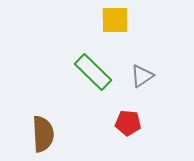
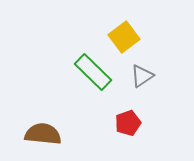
yellow square: moved 9 px right, 17 px down; rotated 36 degrees counterclockwise
red pentagon: rotated 25 degrees counterclockwise
brown semicircle: rotated 81 degrees counterclockwise
